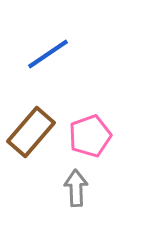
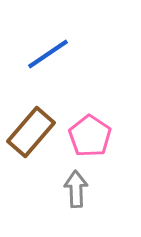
pink pentagon: rotated 18 degrees counterclockwise
gray arrow: moved 1 px down
